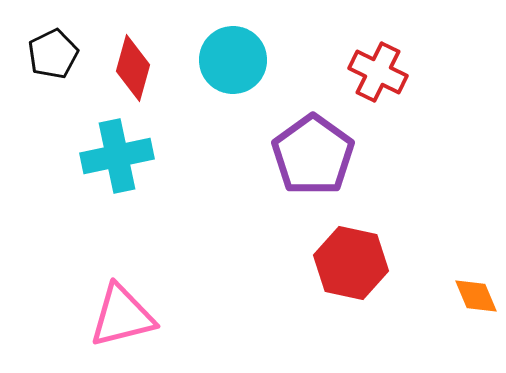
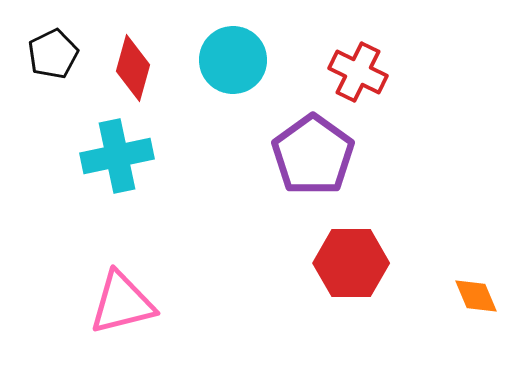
red cross: moved 20 px left
red hexagon: rotated 12 degrees counterclockwise
pink triangle: moved 13 px up
